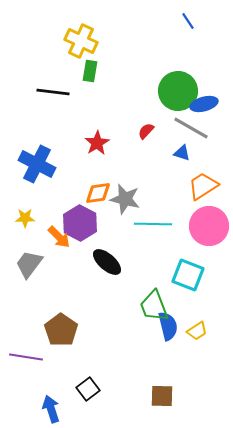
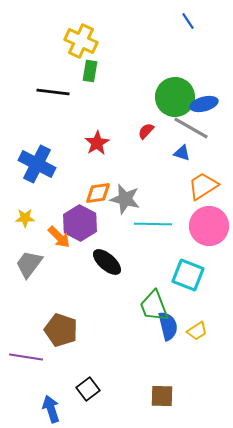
green circle: moved 3 px left, 6 px down
brown pentagon: rotated 16 degrees counterclockwise
